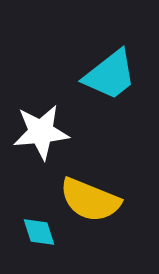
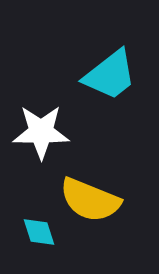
white star: rotated 6 degrees clockwise
